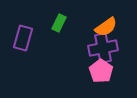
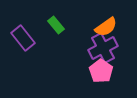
green rectangle: moved 3 px left, 2 px down; rotated 66 degrees counterclockwise
purple rectangle: rotated 55 degrees counterclockwise
purple cross: rotated 16 degrees counterclockwise
